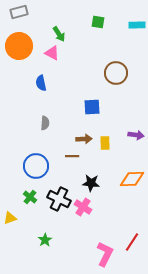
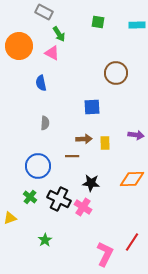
gray rectangle: moved 25 px right; rotated 42 degrees clockwise
blue circle: moved 2 px right
